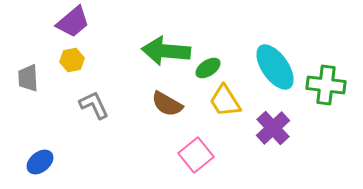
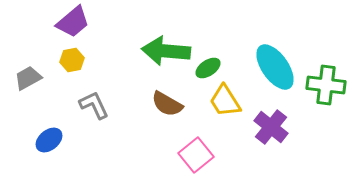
gray trapezoid: rotated 64 degrees clockwise
purple cross: moved 2 px left, 1 px up; rotated 8 degrees counterclockwise
blue ellipse: moved 9 px right, 22 px up
